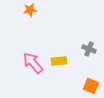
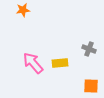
orange star: moved 7 px left
yellow rectangle: moved 1 px right, 2 px down
orange square: rotated 21 degrees counterclockwise
